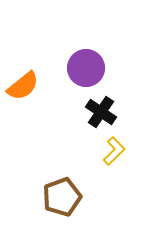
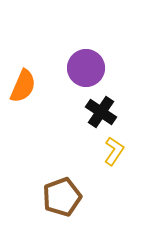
orange semicircle: rotated 28 degrees counterclockwise
yellow L-shape: rotated 12 degrees counterclockwise
